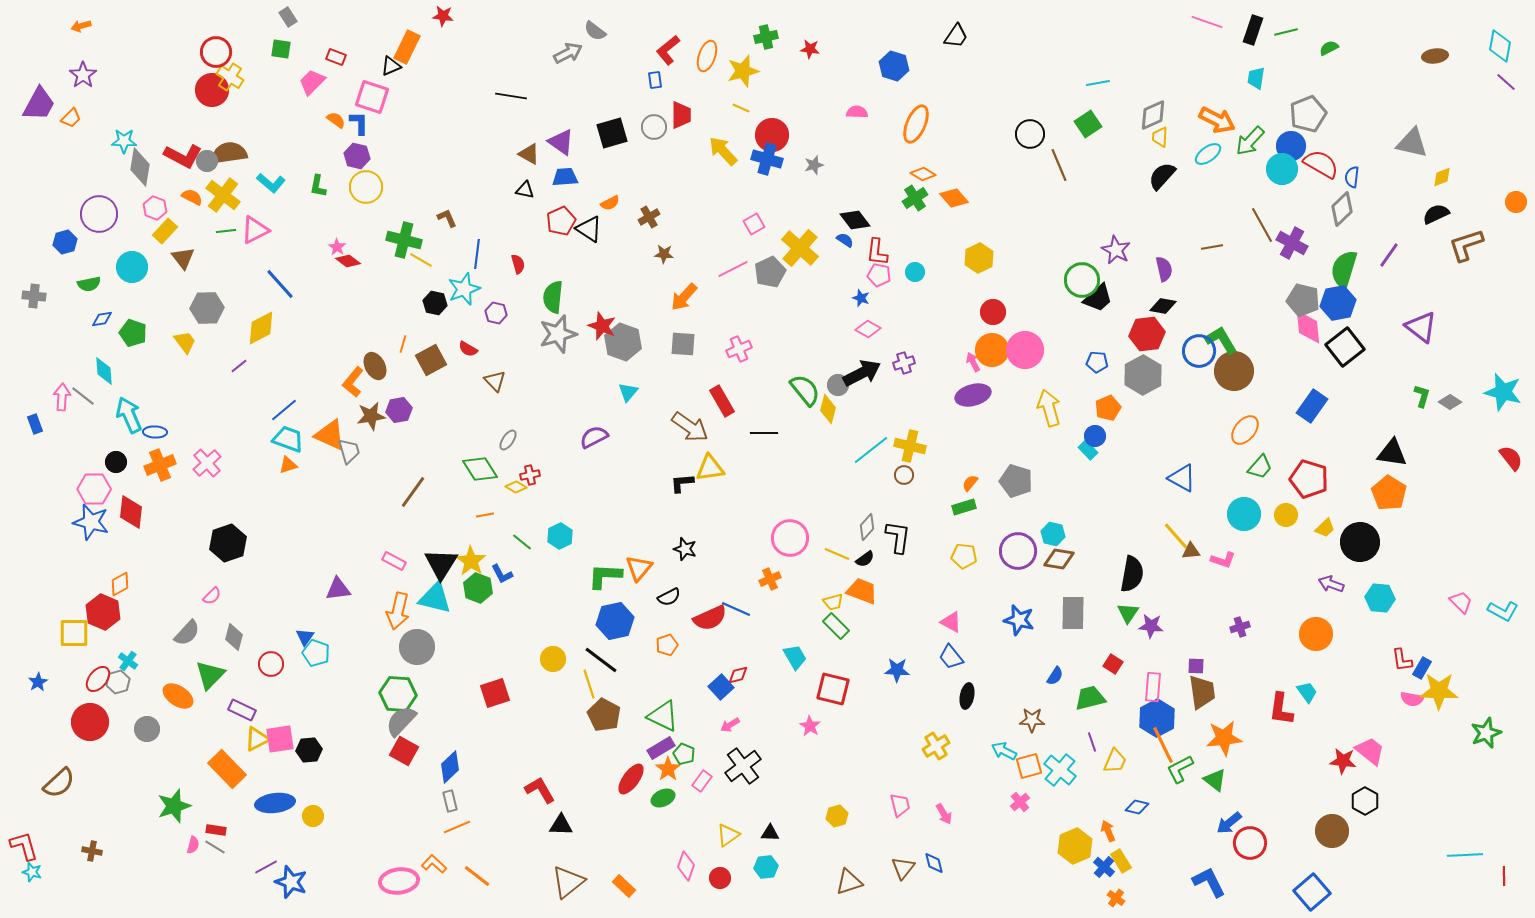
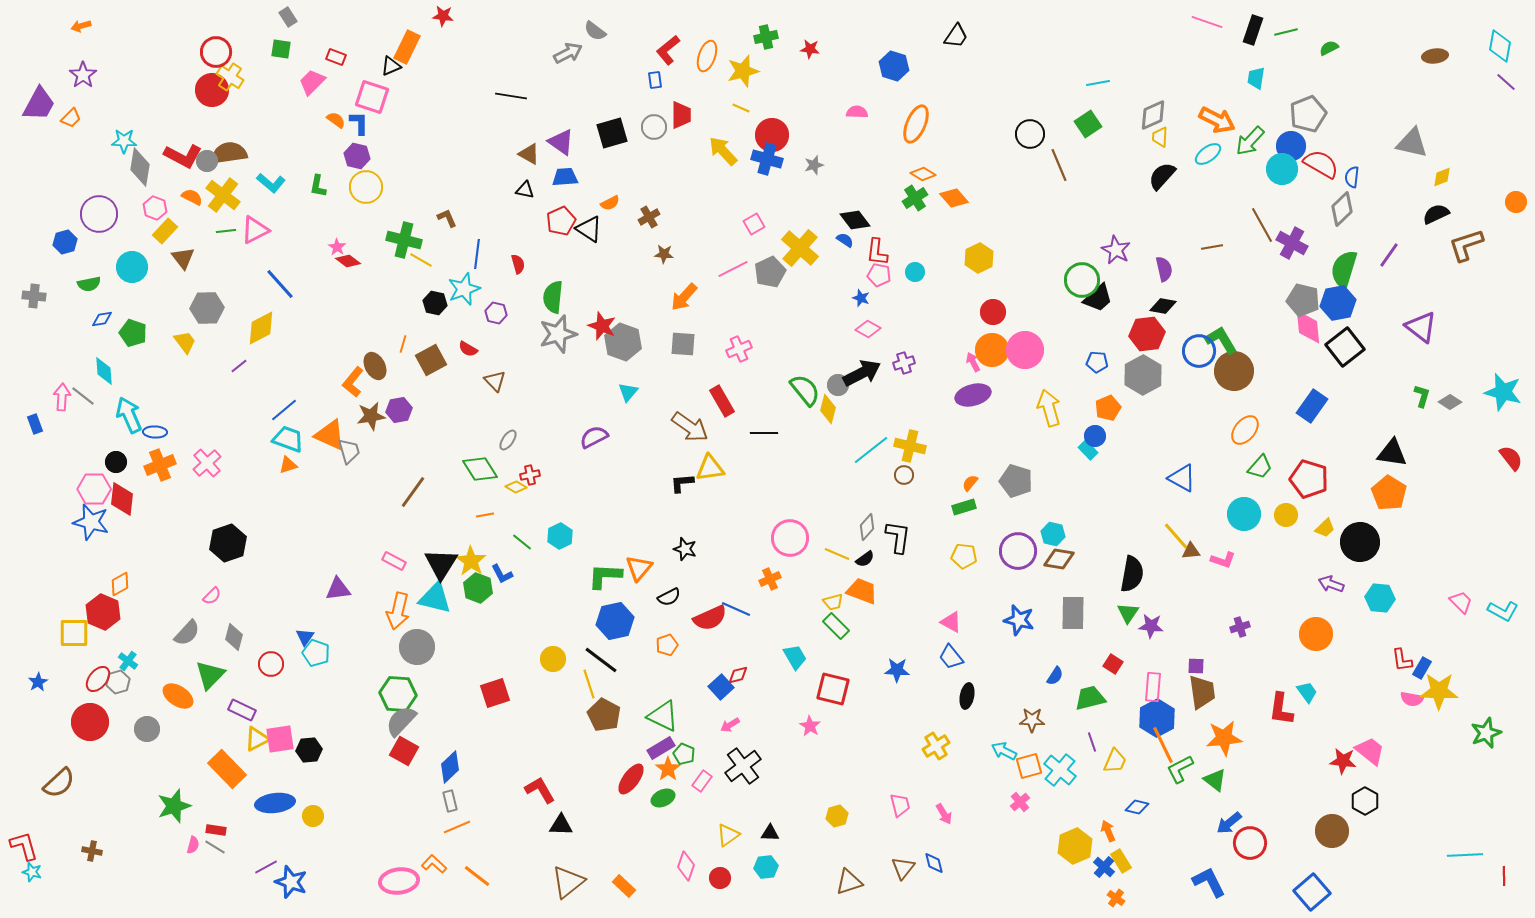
red diamond at (131, 512): moved 9 px left, 13 px up
